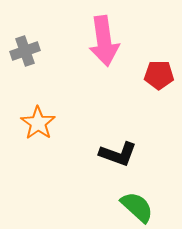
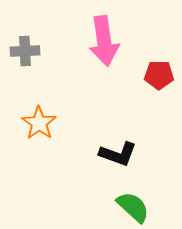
gray cross: rotated 16 degrees clockwise
orange star: moved 1 px right
green semicircle: moved 4 px left
